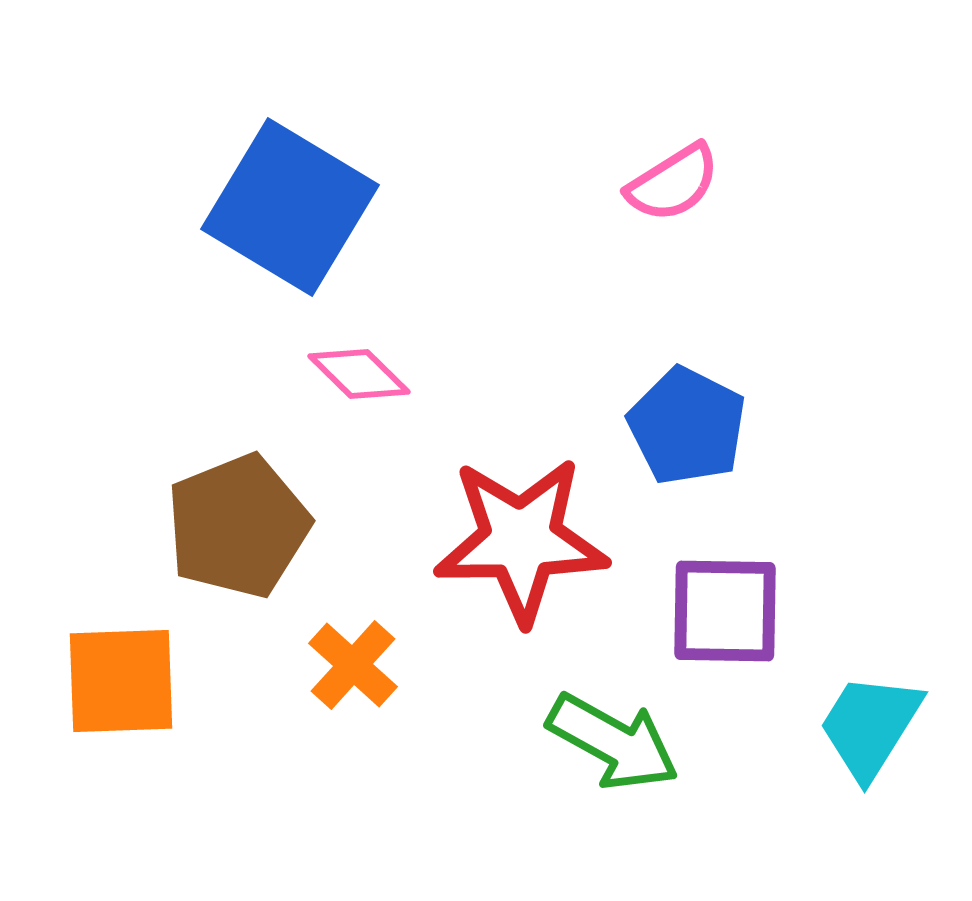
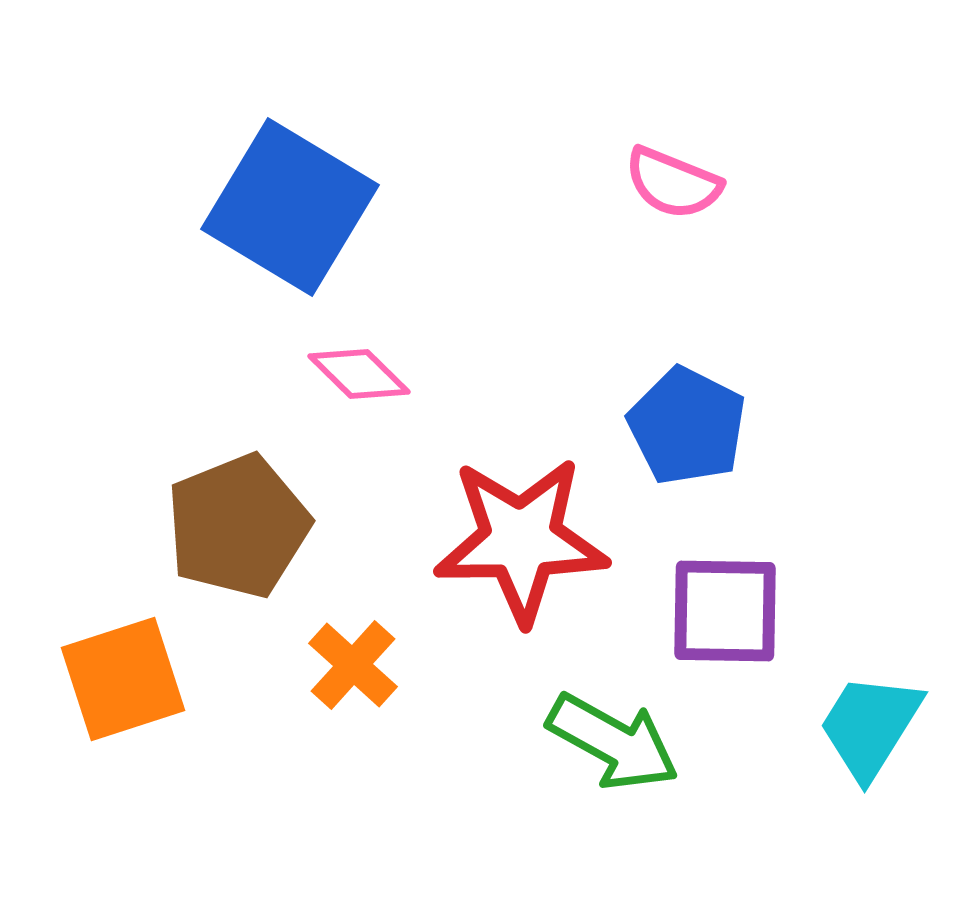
pink semicircle: rotated 54 degrees clockwise
orange square: moved 2 px right, 2 px up; rotated 16 degrees counterclockwise
